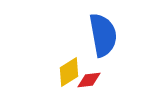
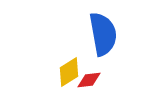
blue semicircle: moved 1 px up
